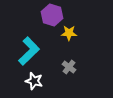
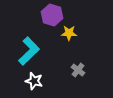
gray cross: moved 9 px right, 3 px down
